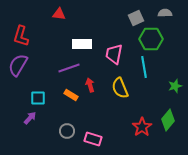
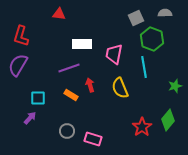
green hexagon: moved 1 px right; rotated 20 degrees clockwise
